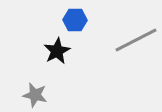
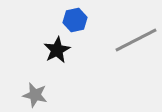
blue hexagon: rotated 15 degrees counterclockwise
black star: moved 1 px up
